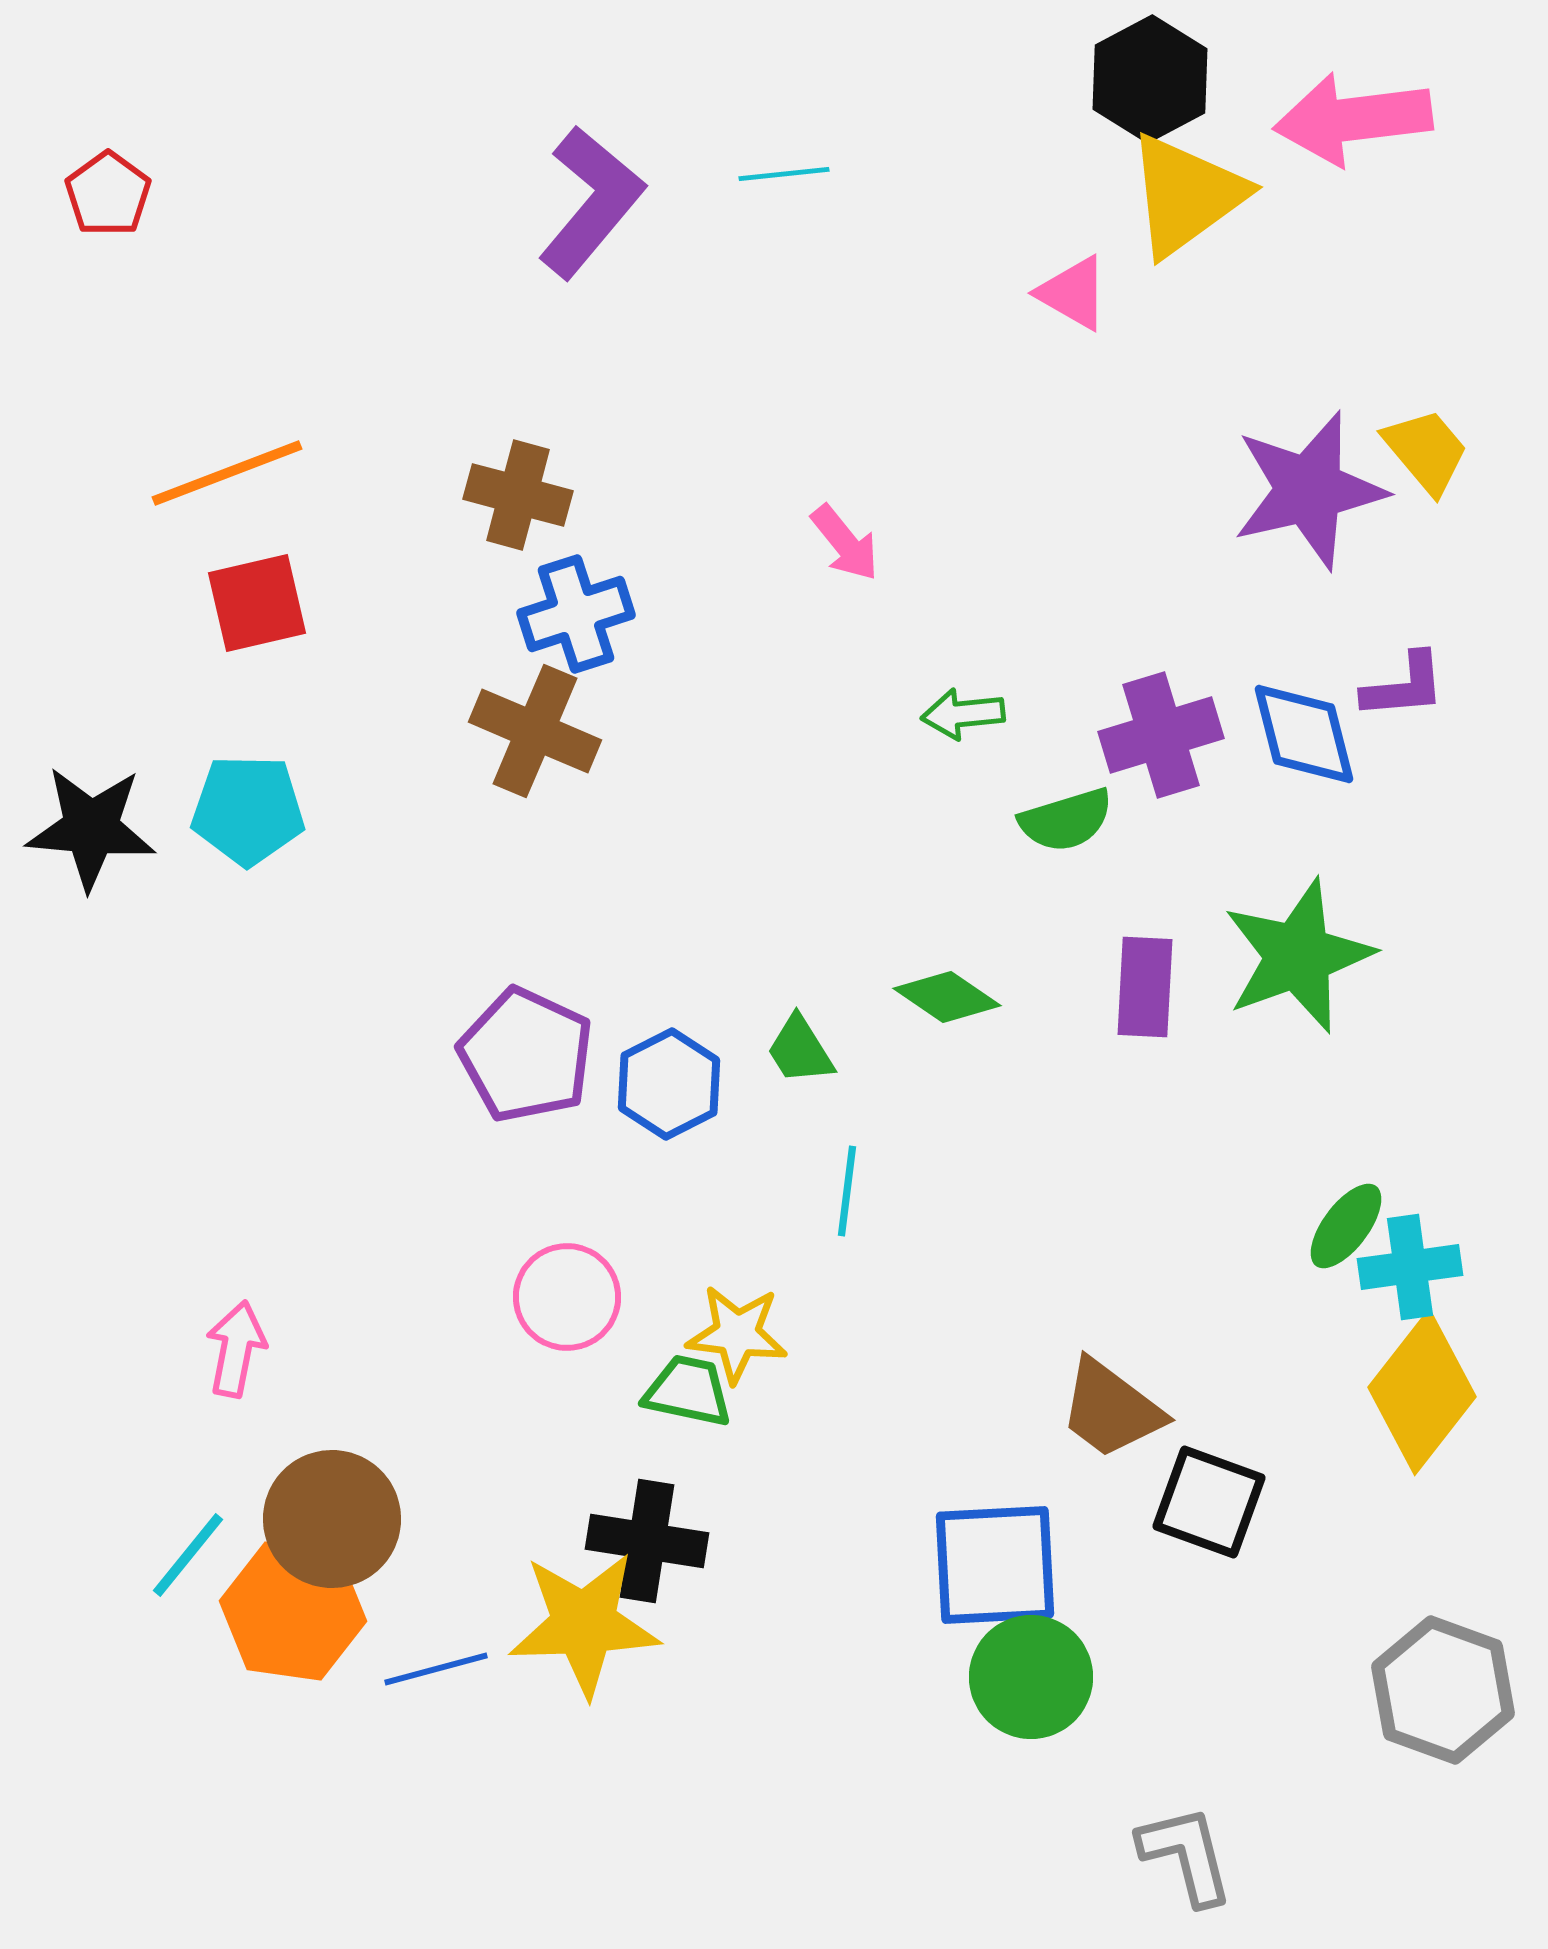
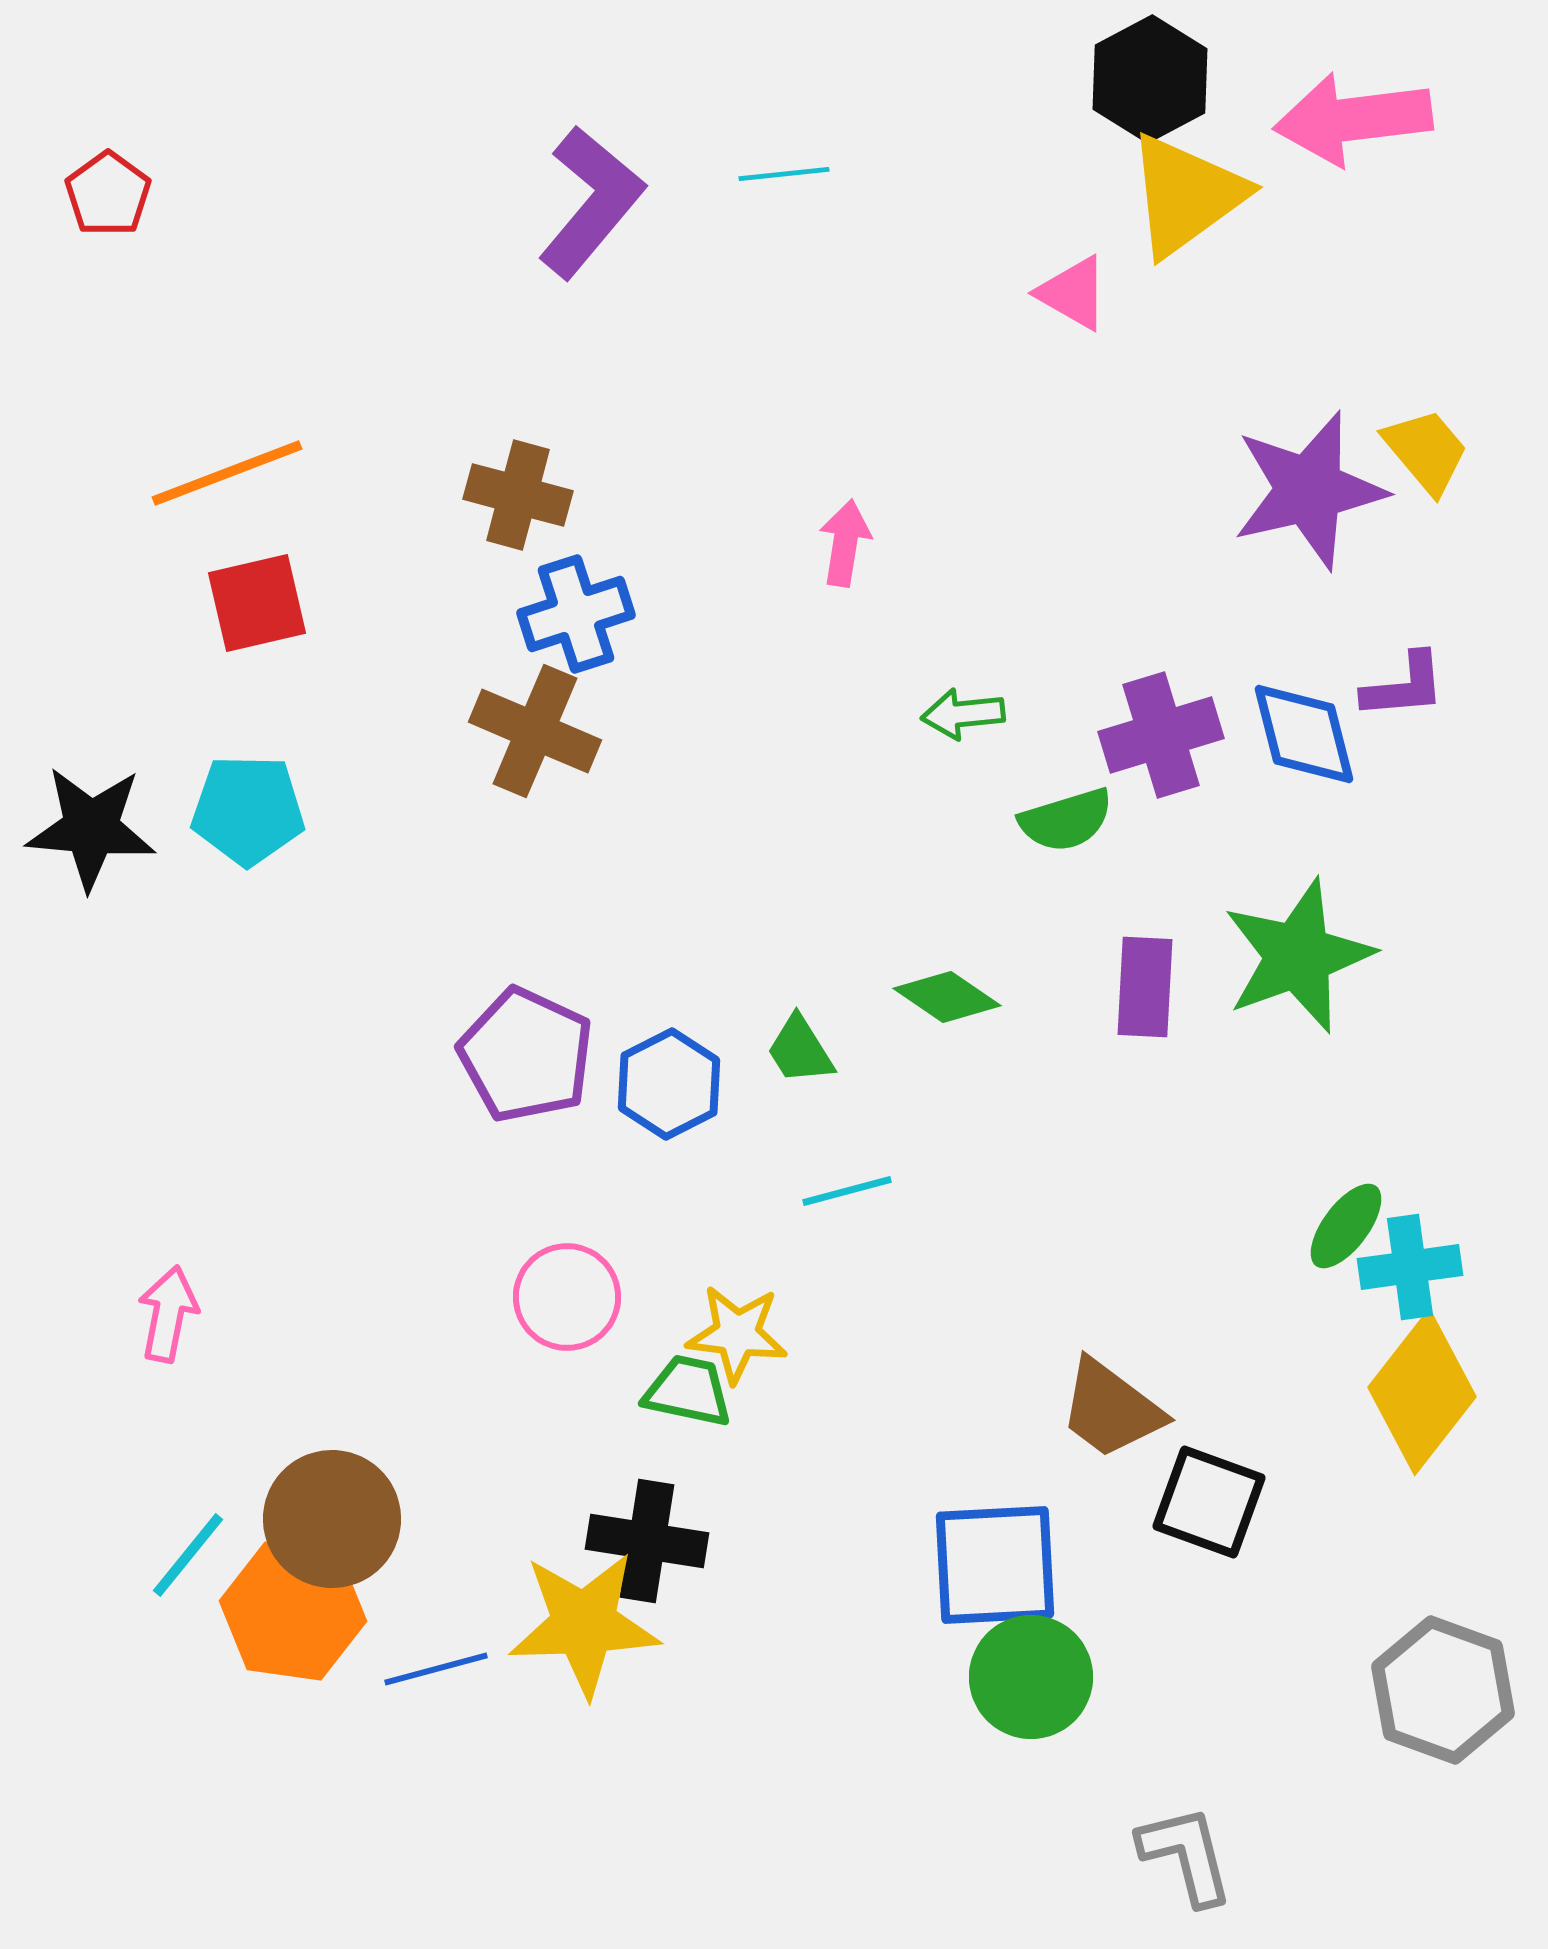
pink arrow at (845, 543): rotated 132 degrees counterclockwise
cyan line at (847, 1191): rotated 68 degrees clockwise
pink arrow at (236, 1349): moved 68 px left, 35 px up
